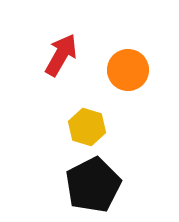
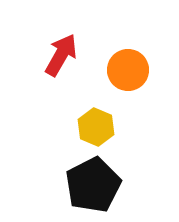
yellow hexagon: moved 9 px right; rotated 6 degrees clockwise
